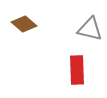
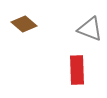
gray triangle: rotated 8 degrees clockwise
